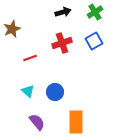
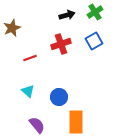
black arrow: moved 4 px right, 3 px down
brown star: moved 1 px up
red cross: moved 1 px left, 1 px down
blue circle: moved 4 px right, 5 px down
purple semicircle: moved 3 px down
